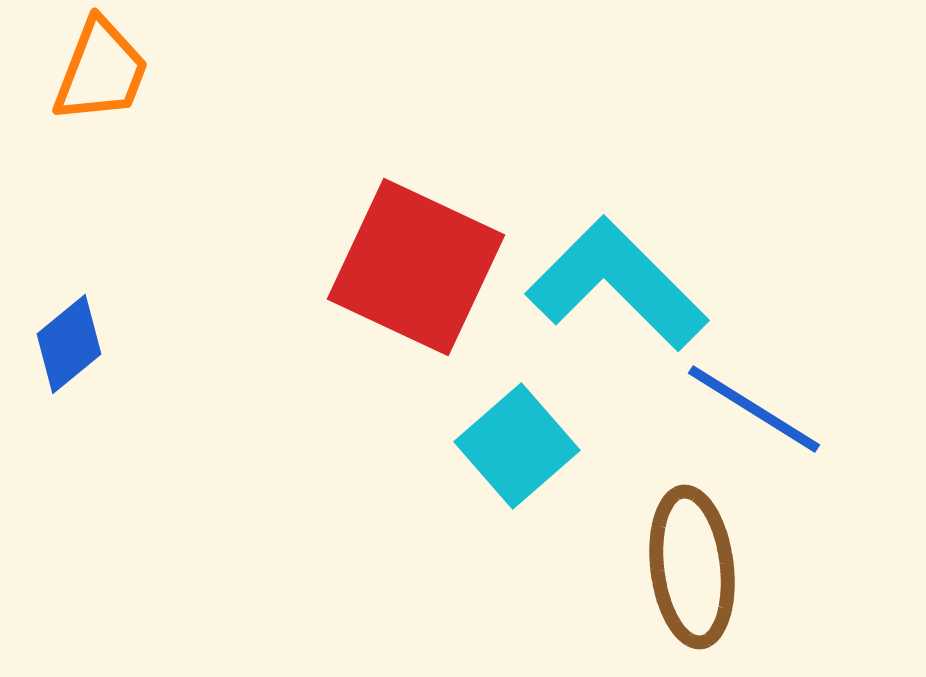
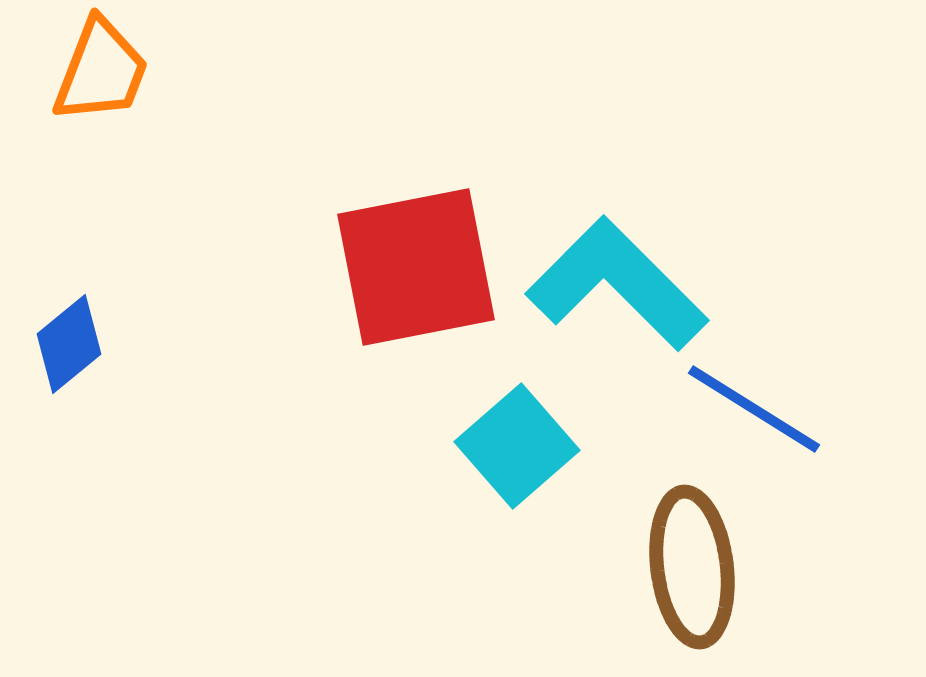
red square: rotated 36 degrees counterclockwise
